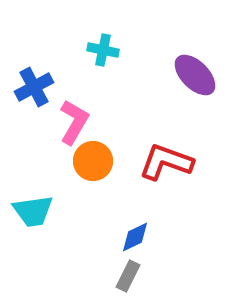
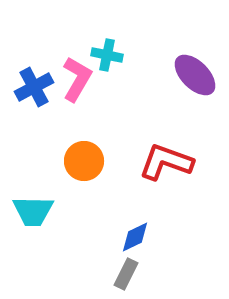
cyan cross: moved 4 px right, 5 px down
pink L-shape: moved 3 px right, 43 px up
orange circle: moved 9 px left
cyan trapezoid: rotated 9 degrees clockwise
gray rectangle: moved 2 px left, 2 px up
